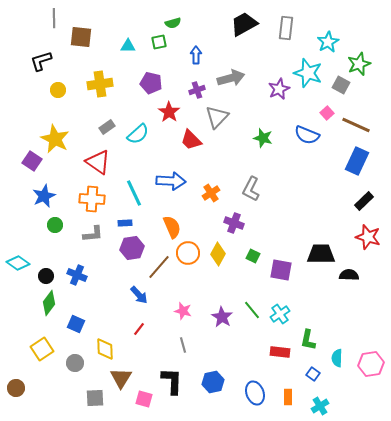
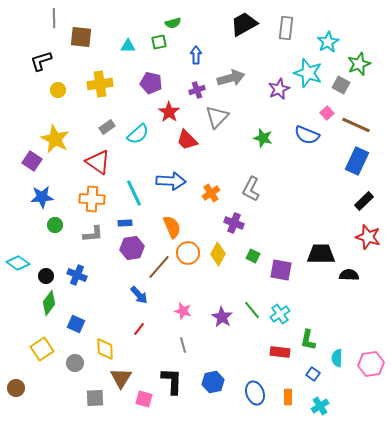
red trapezoid at (191, 140): moved 4 px left
blue star at (44, 196): moved 2 px left, 1 px down; rotated 20 degrees clockwise
